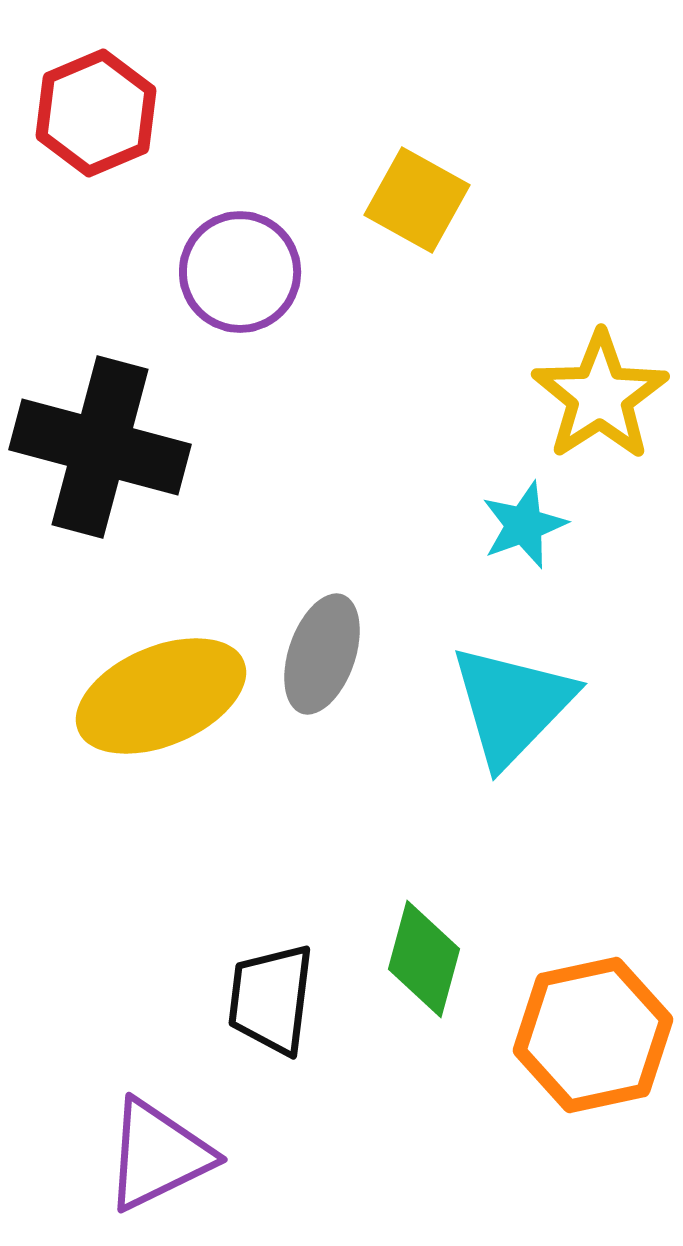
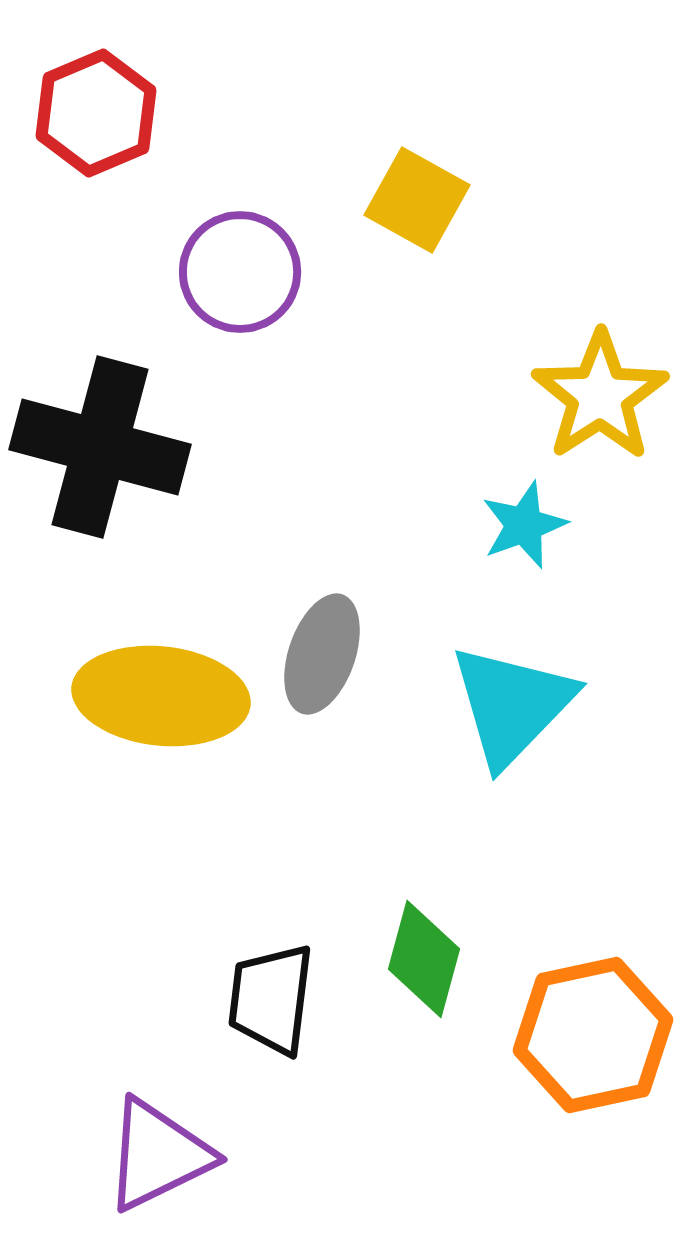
yellow ellipse: rotated 29 degrees clockwise
